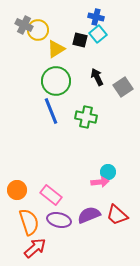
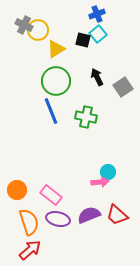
blue cross: moved 1 px right, 3 px up; rotated 35 degrees counterclockwise
black square: moved 3 px right
purple ellipse: moved 1 px left, 1 px up
red arrow: moved 5 px left, 2 px down
